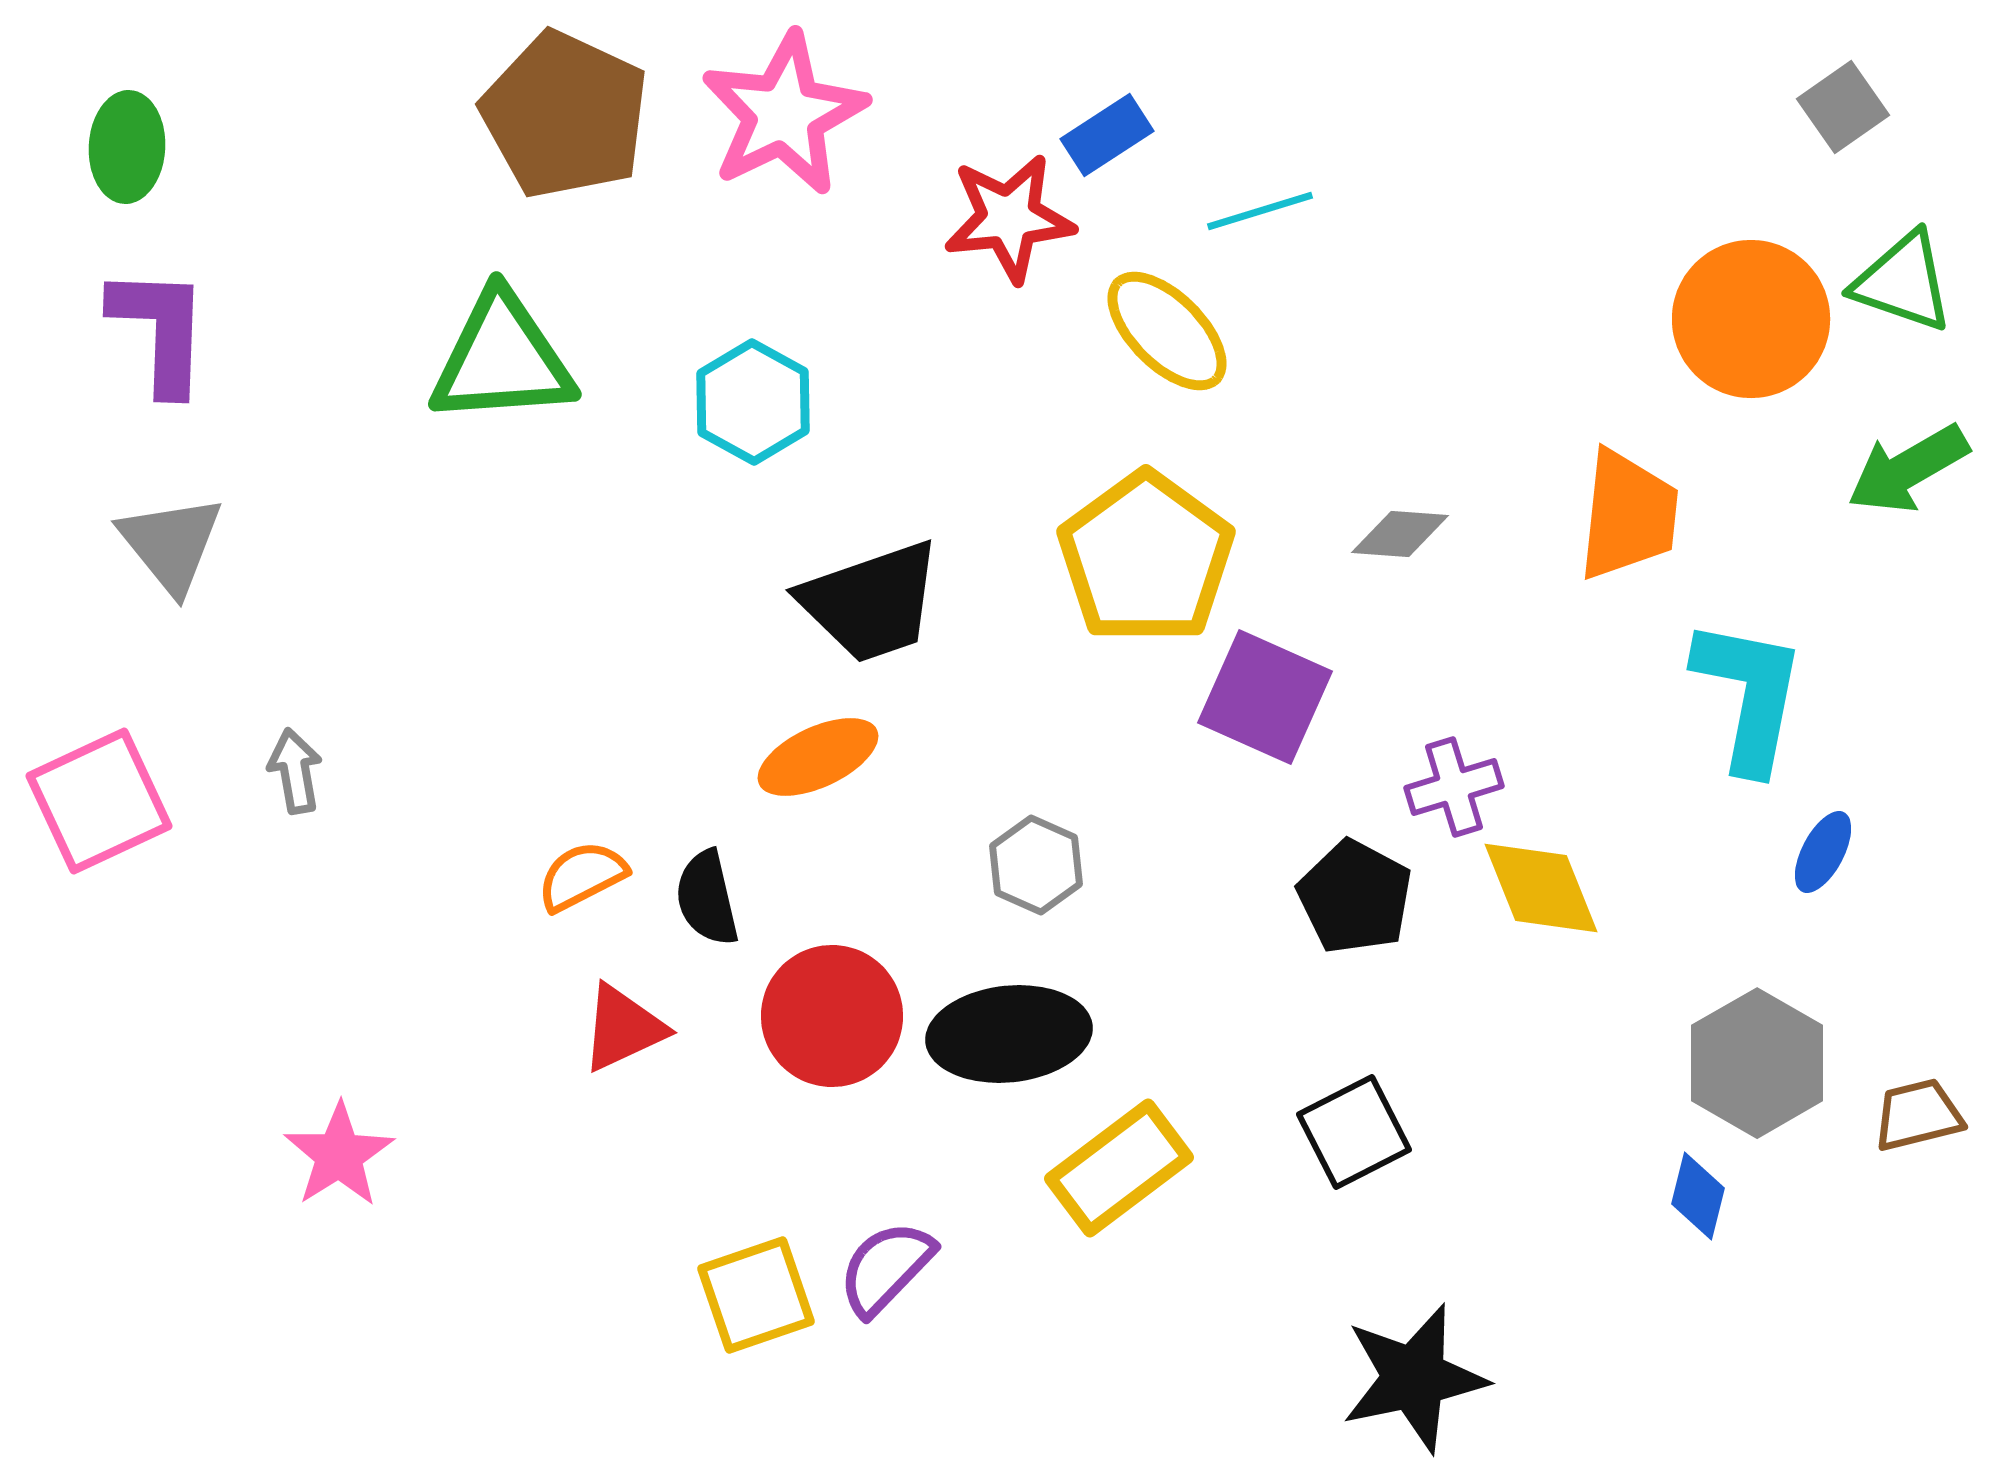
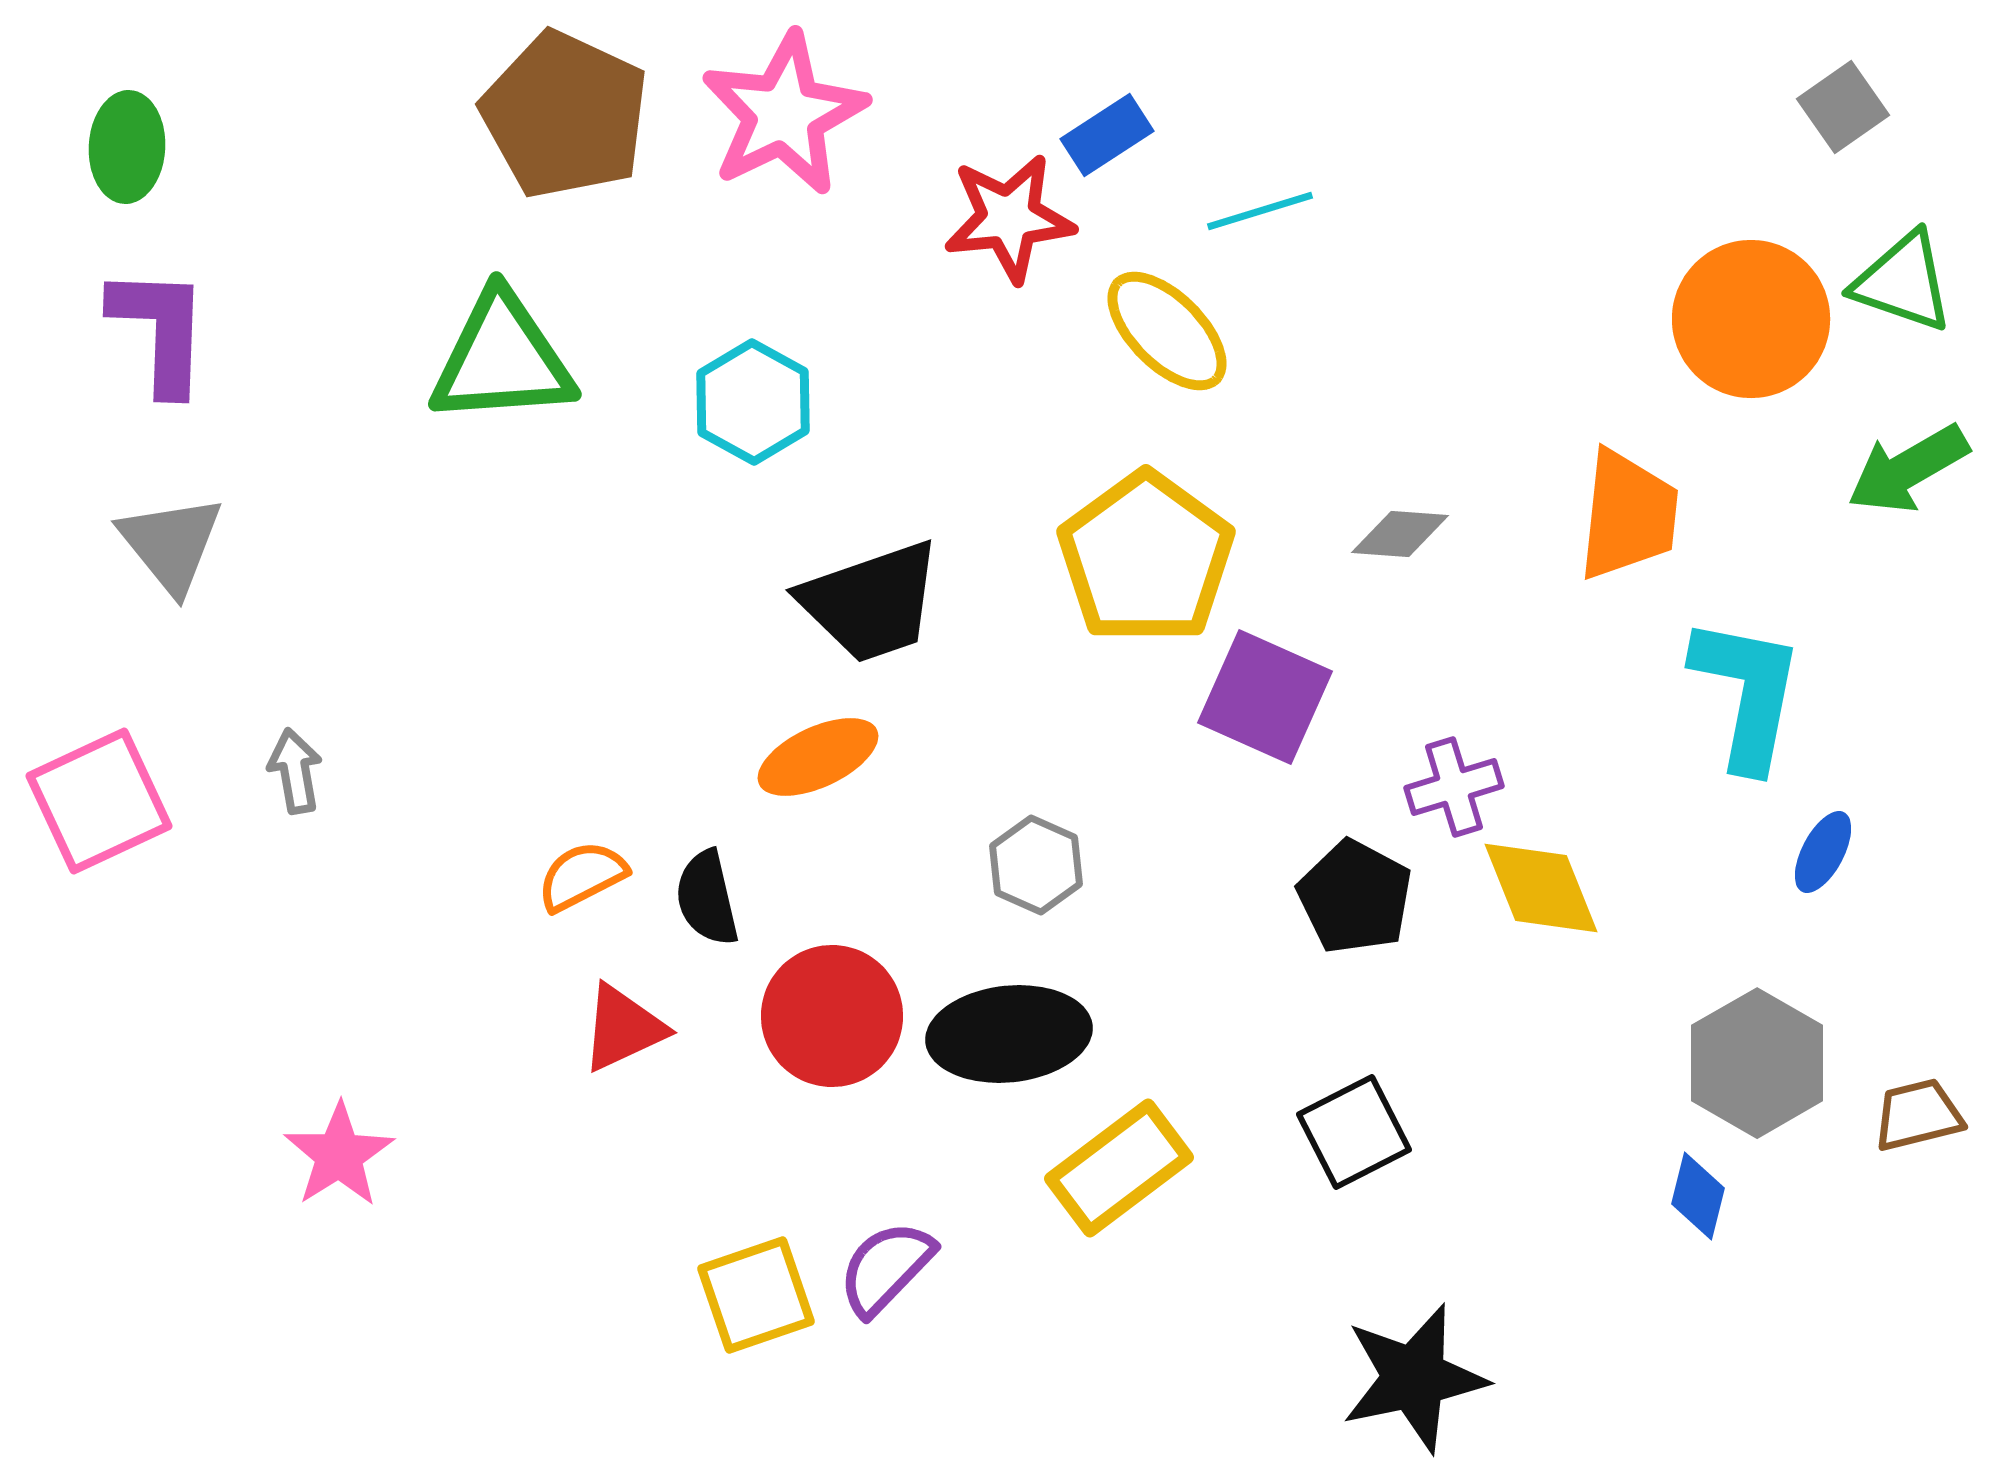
cyan L-shape at (1749, 695): moved 2 px left, 2 px up
